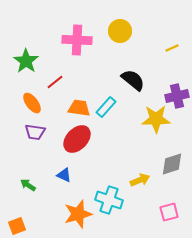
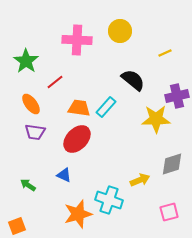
yellow line: moved 7 px left, 5 px down
orange ellipse: moved 1 px left, 1 px down
